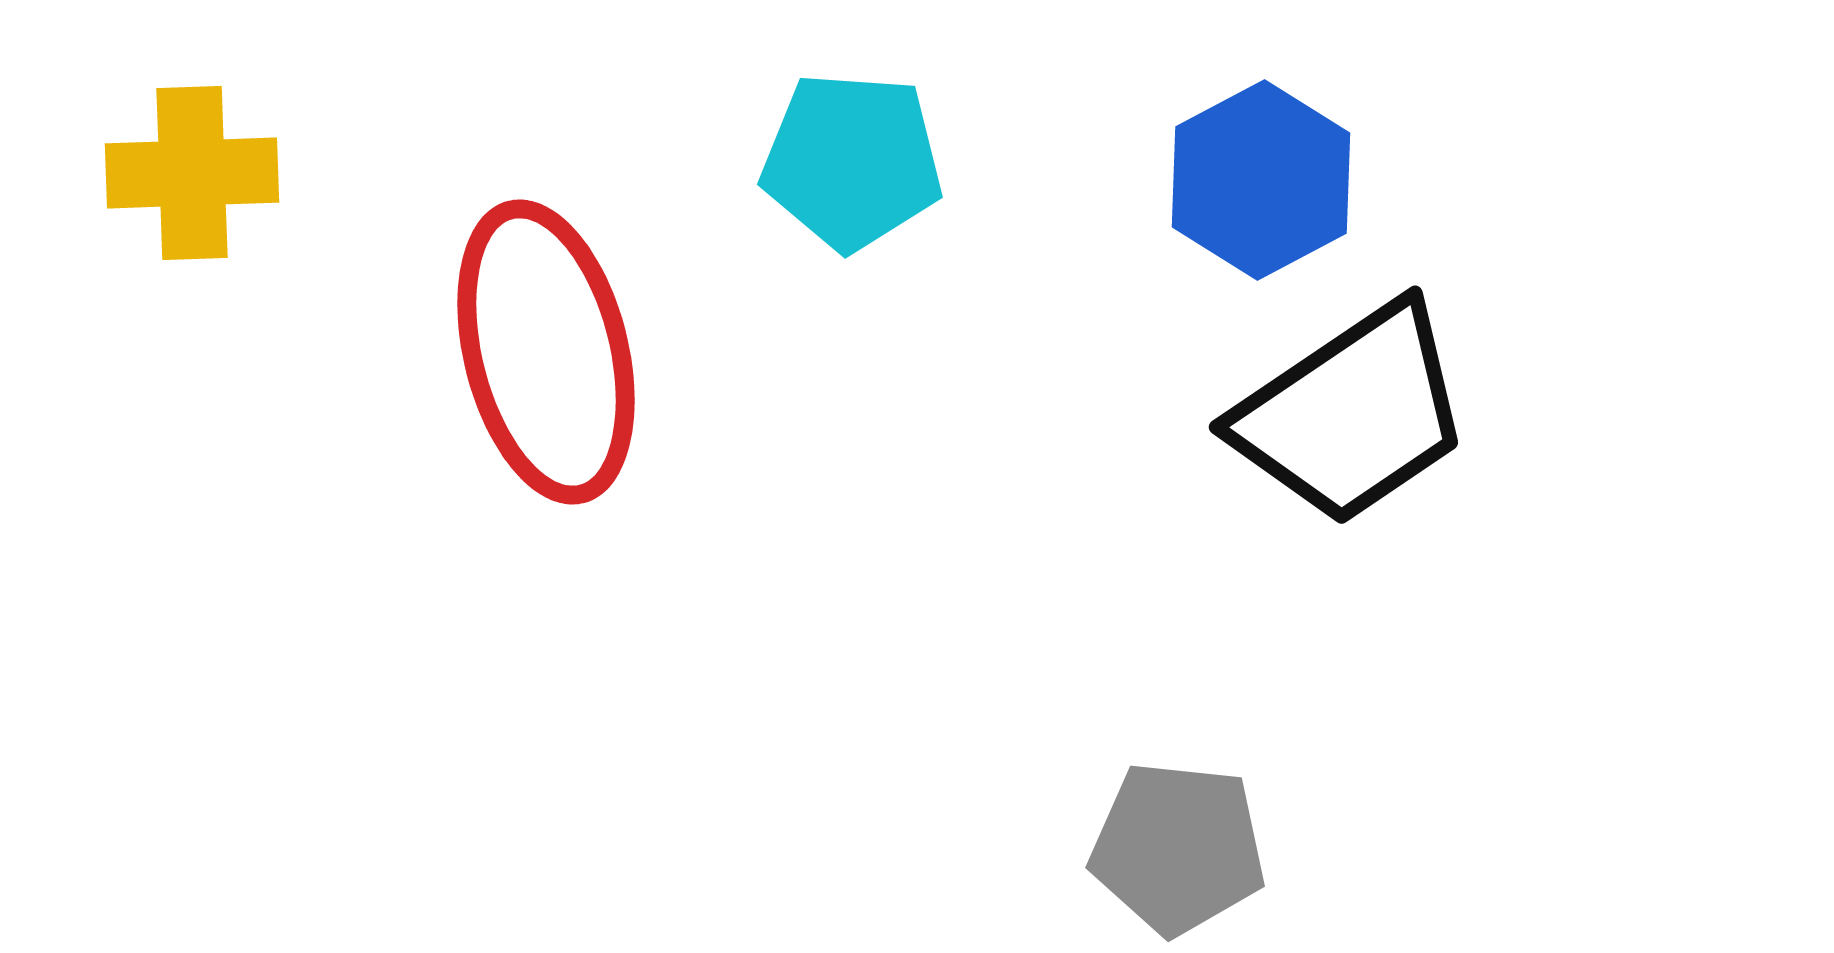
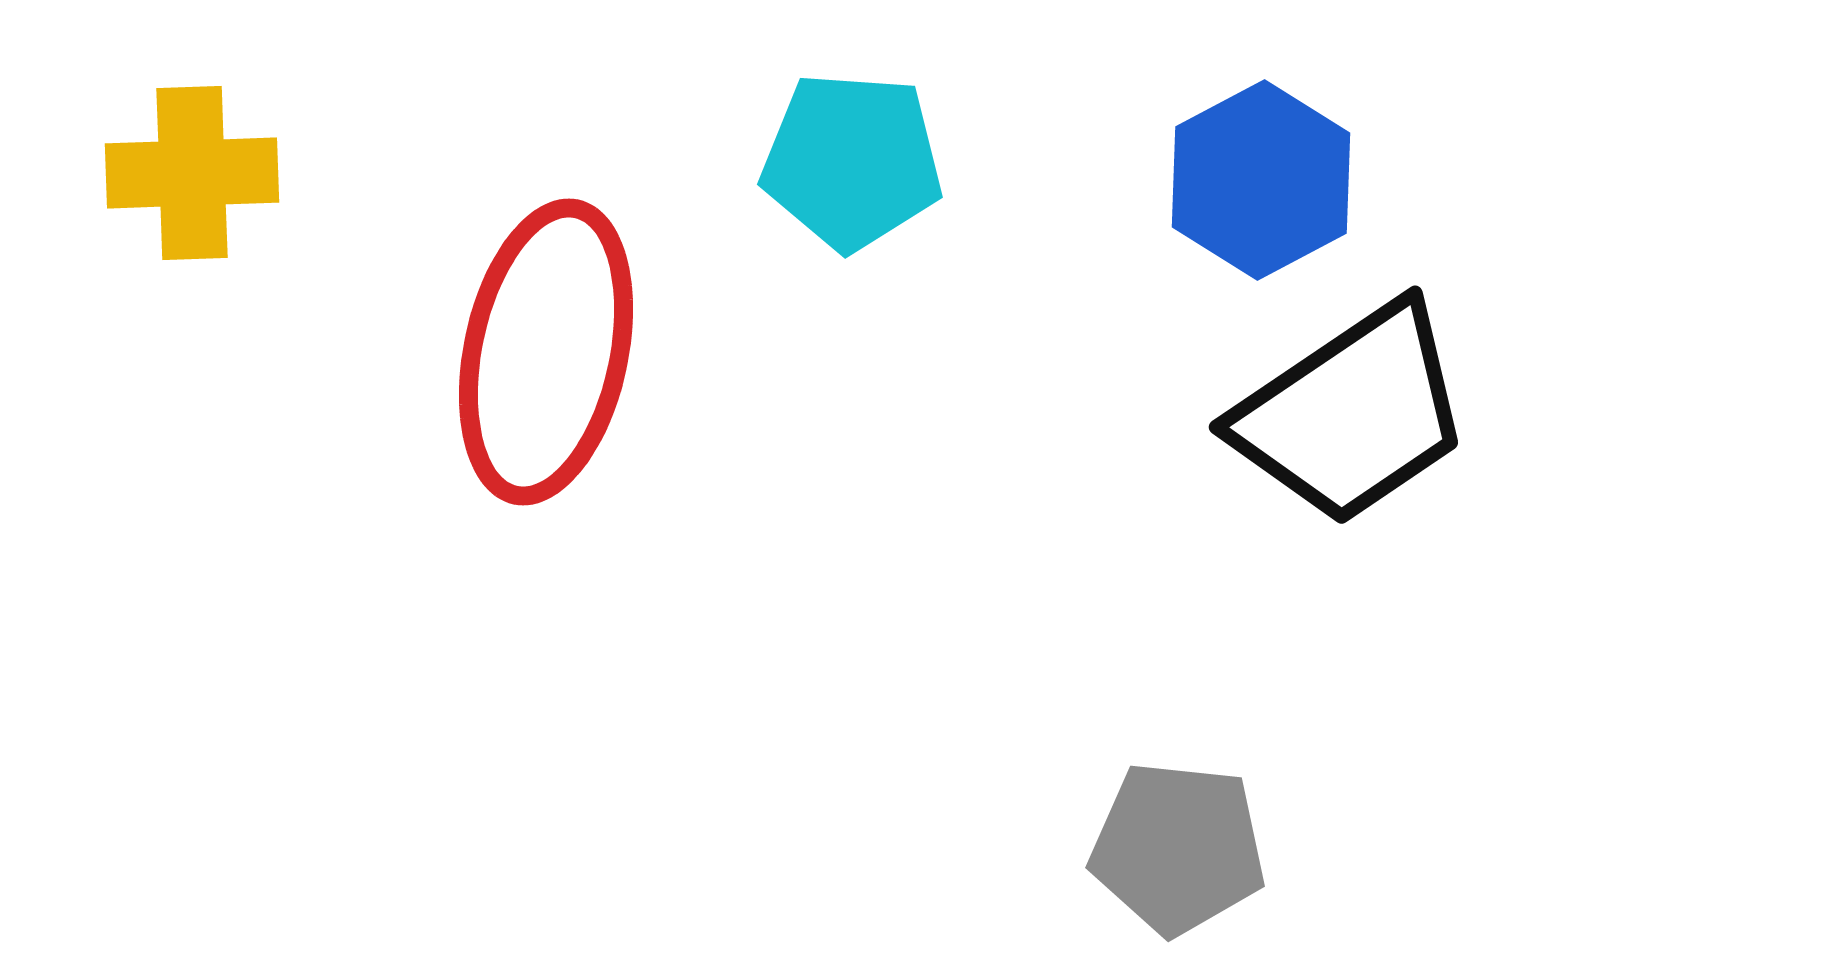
red ellipse: rotated 26 degrees clockwise
